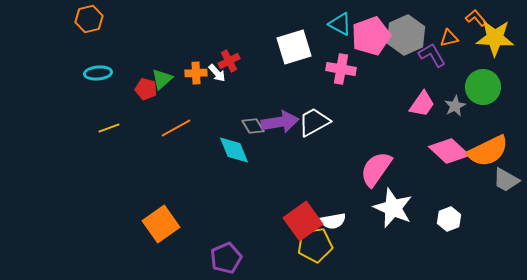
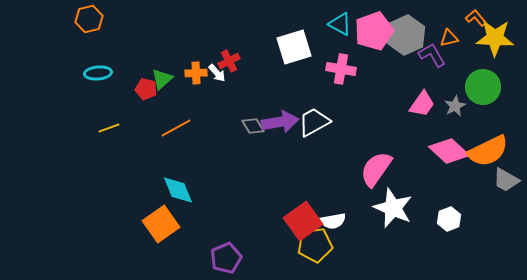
pink pentagon: moved 3 px right, 5 px up
cyan diamond: moved 56 px left, 40 px down
